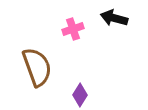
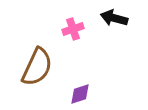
brown semicircle: rotated 45 degrees clockwise
purple diamond: moved 1 px up; rotated 40 degrees clockwise
